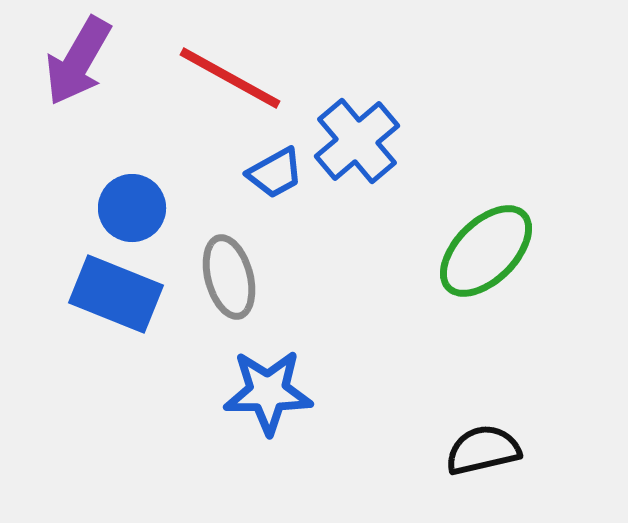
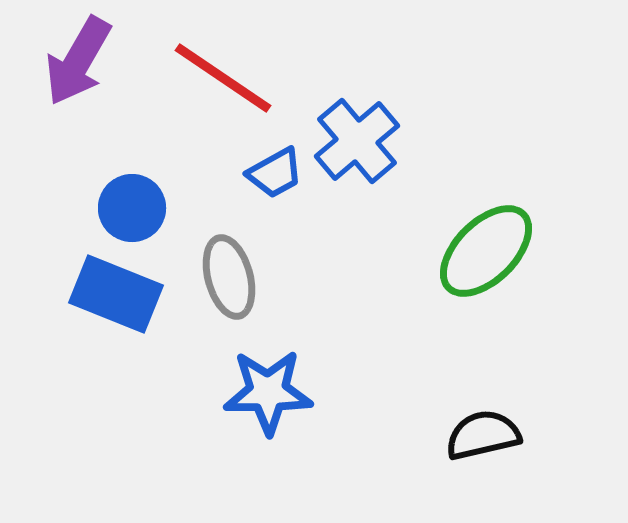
red line: moved 7 px left; rotated 5 degrees clockwise
black semicircle: moved 15 px up
